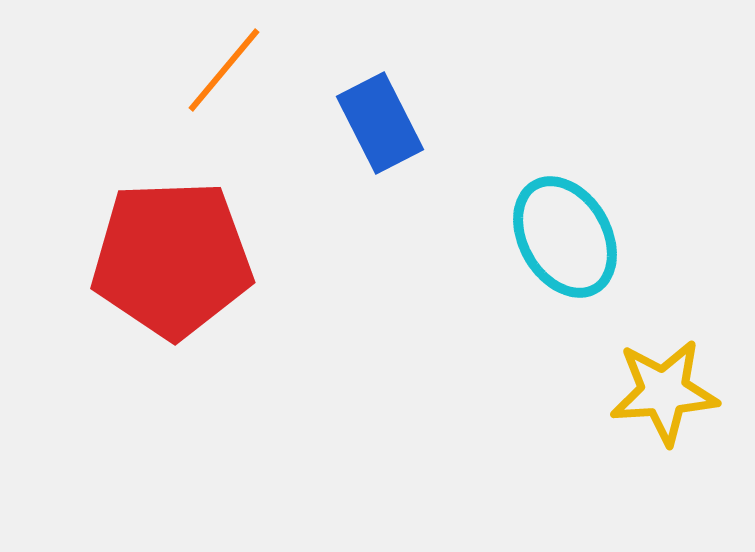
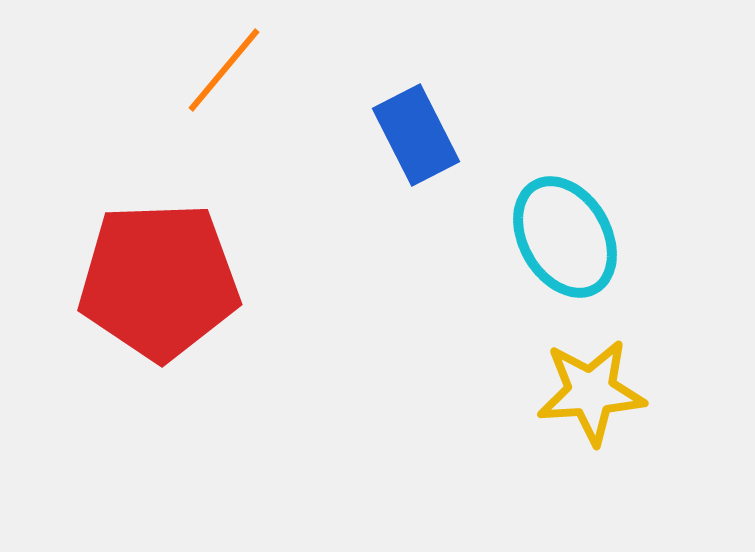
blue rectangle: moved 36 px right, 12 px down
red pentagon: moved 13 px left, 22 px down
yellow star: moved 73 px left
